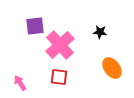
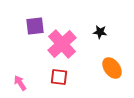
pink cross: moved 2 px right, 1 px up
